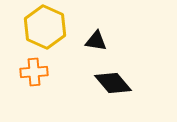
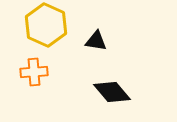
yellow hexagon: moved 1 px right, 2 px up
black diamond: moved 1 px left, 9 px down
